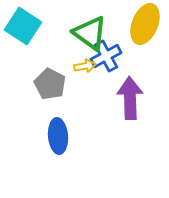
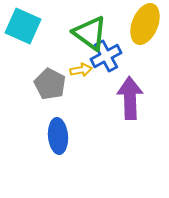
cyan square: rotated 9 degrees counterclockwise
yellow arrow: moved 4 px left, 4 px down
